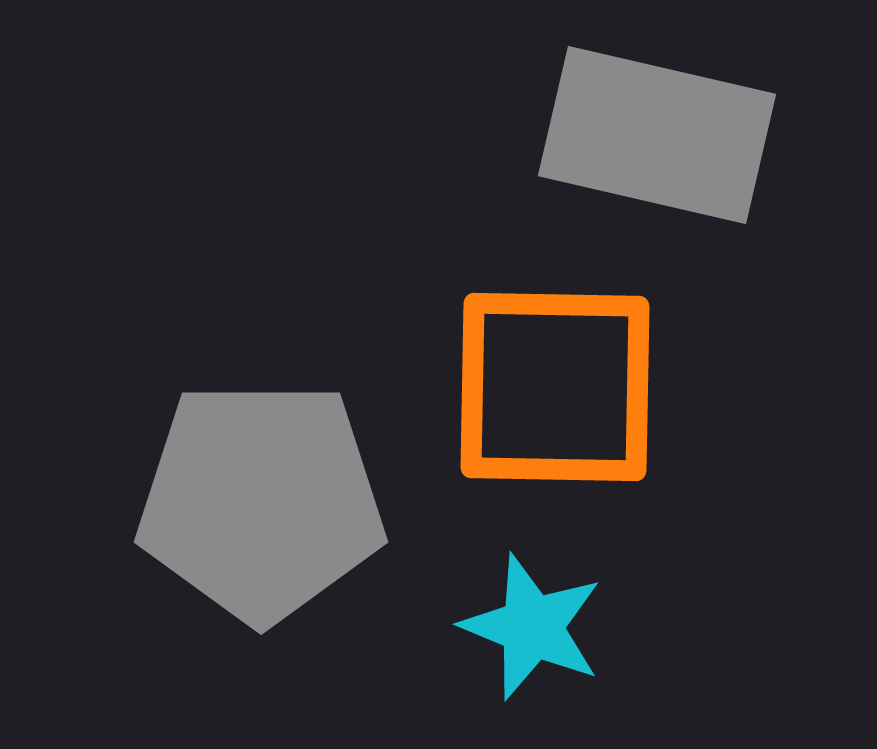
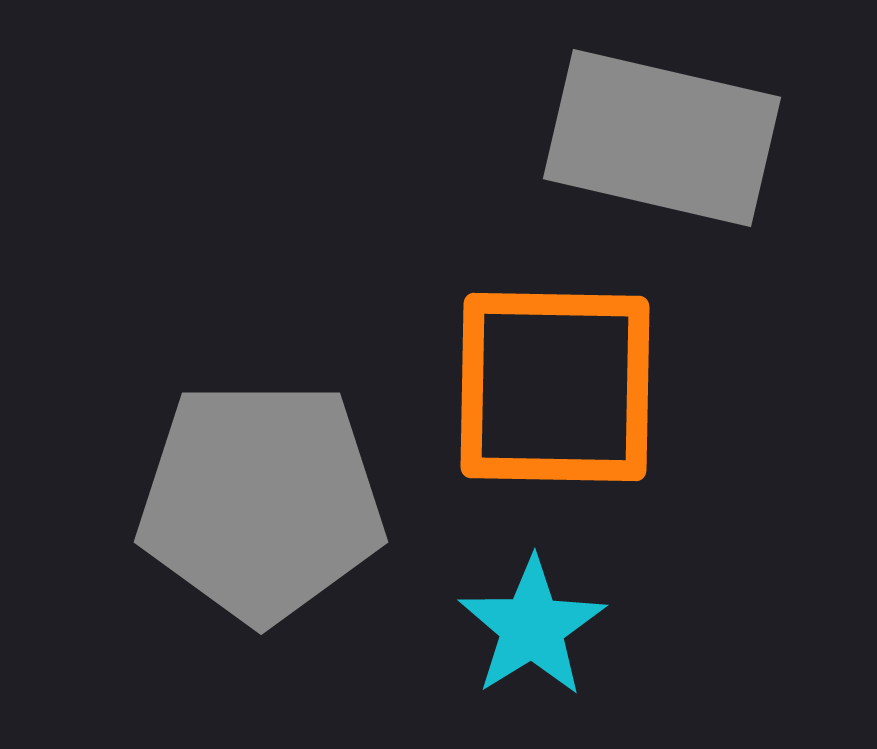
gray rectangle: moved 5 px right, 3 px down
cyan star: rotated 18 degrees clockwise
